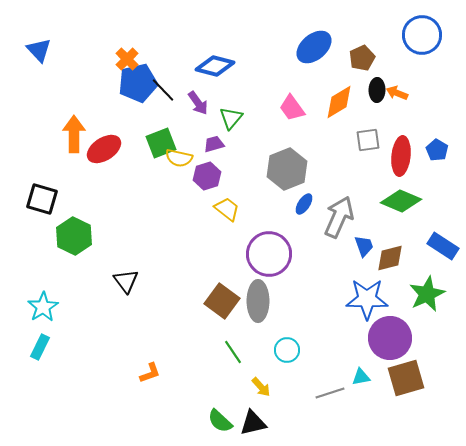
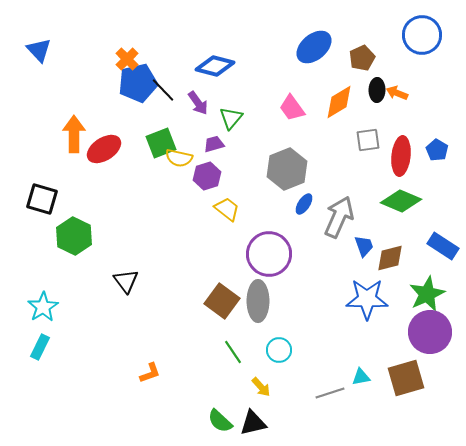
purple circle at (390, 338): moved 40 px right, 6 px up
cyan circle at (287, 350): moved 8 px left
